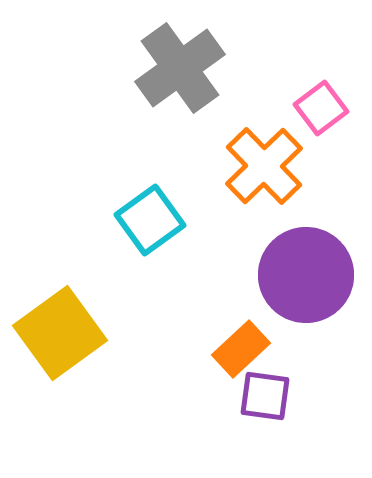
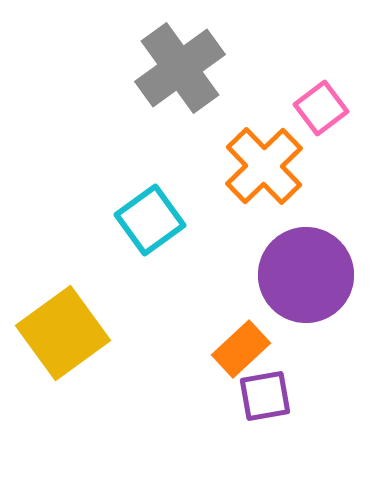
yellow square: moved 3 px right
purple square: rotated 18 degrees counterclockwise
